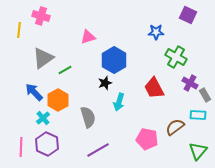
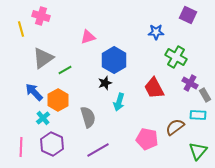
yellow line: moved 2 px right, 1 px up; rotated 21 degrees counterclockwise
purple hexagon: moved 5 px right
